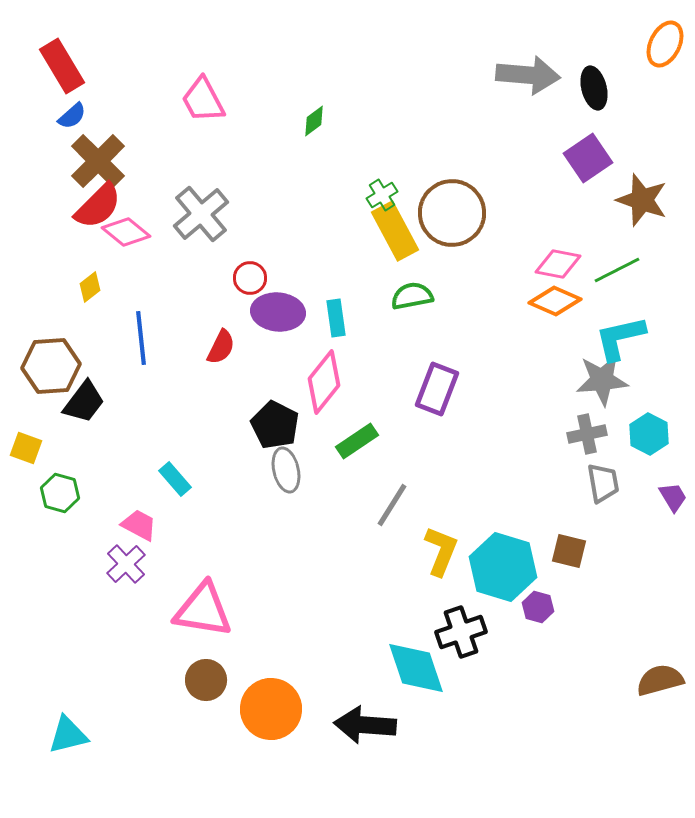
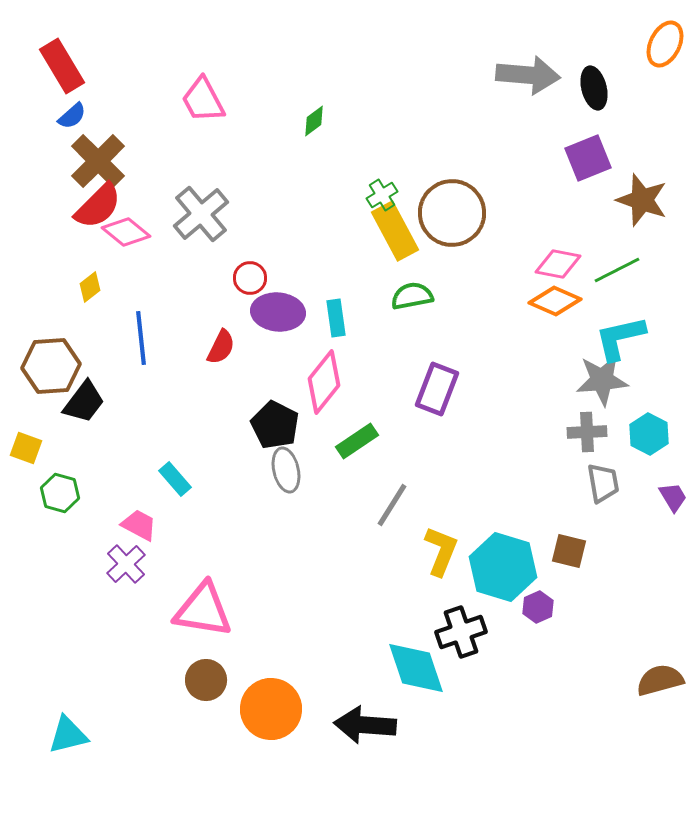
purple square at (588, 158): rotated 12 degrees clockwise
gray cross at (587, 434): moved 2 px up; rotated 9 degrees clockwise
purple hexagon at (538, 607): rotated 20 degrees clockwise
